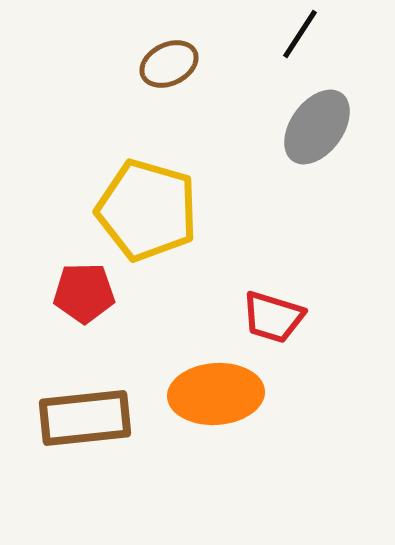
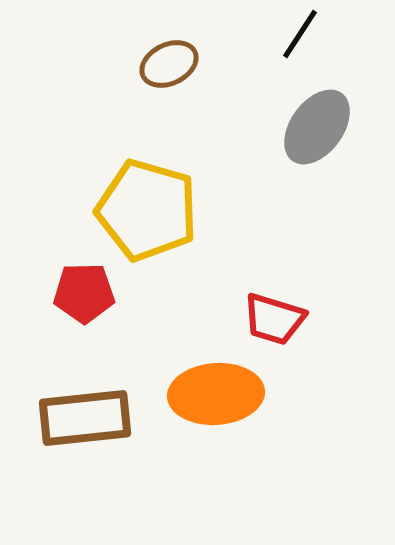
red trapezoid: moved 1 px right, 2 px down
